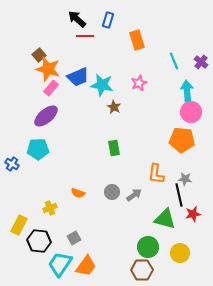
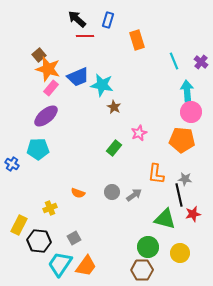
pink star: moved 50 px down
green rectangle: rotated 49 degrees clockwise
